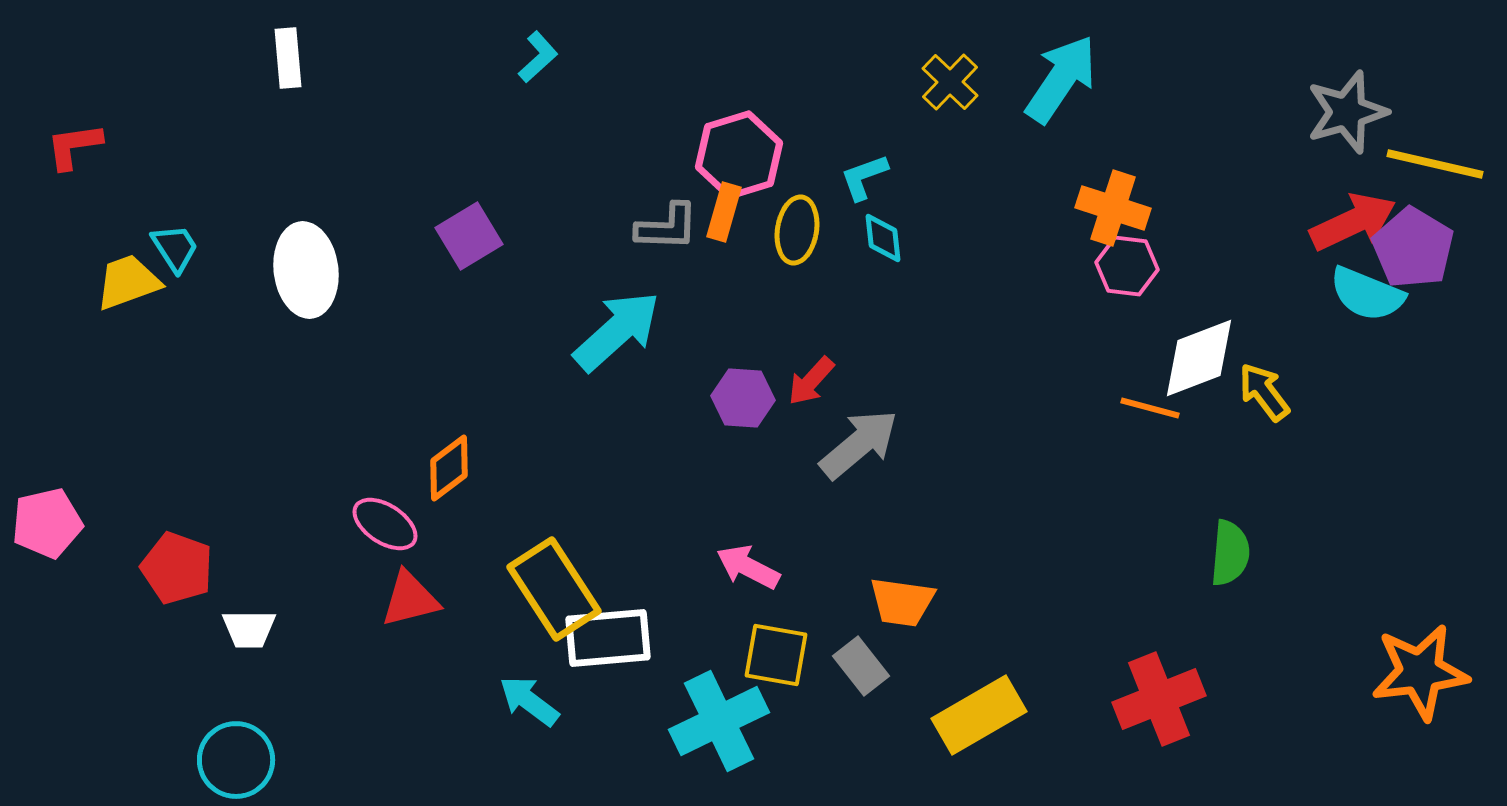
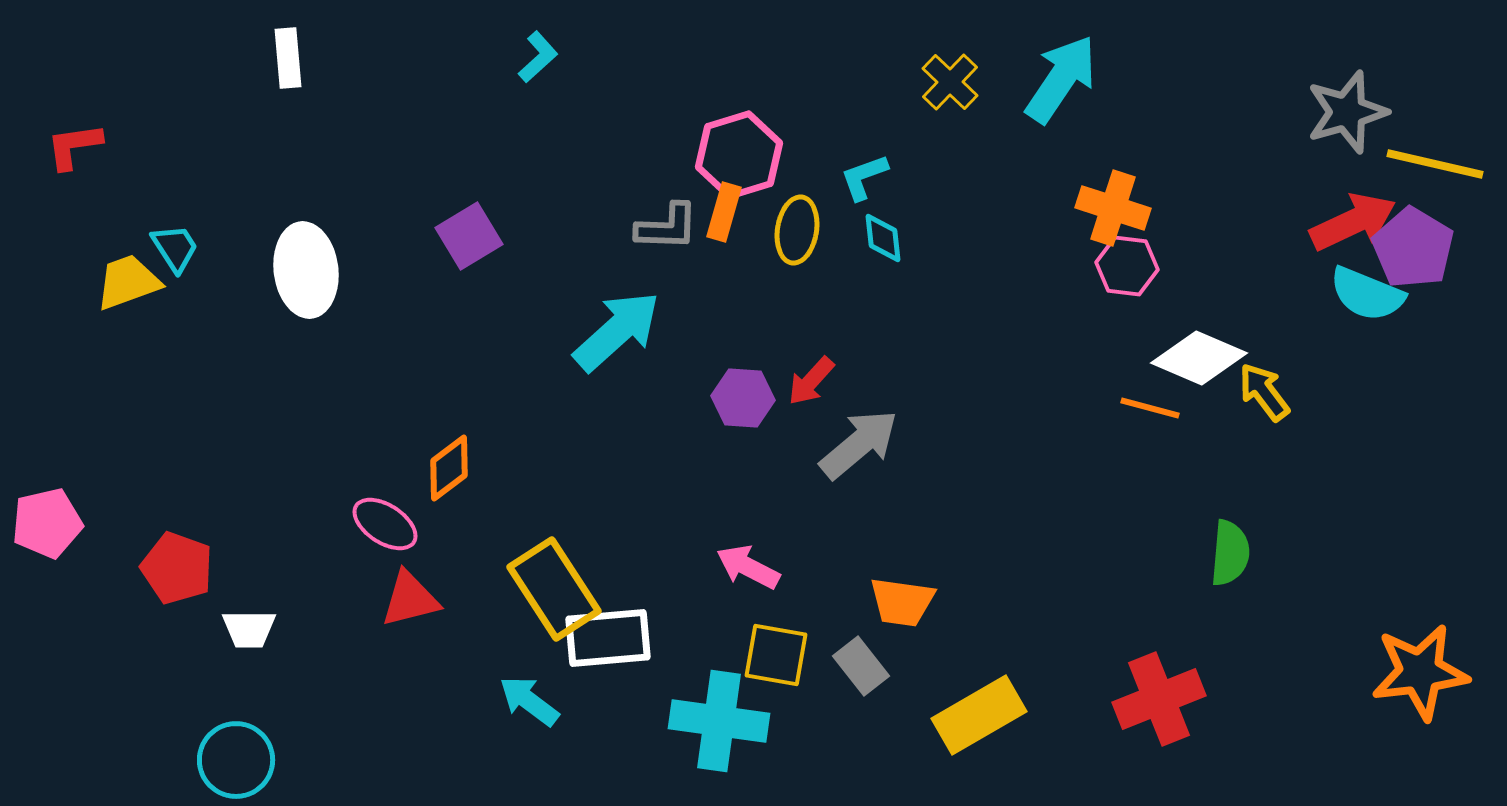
white diamond at (1199, 358): rotated 44 degrees clockwise
cyan cross at (719, 721): rotated 34 degrees clockwise
